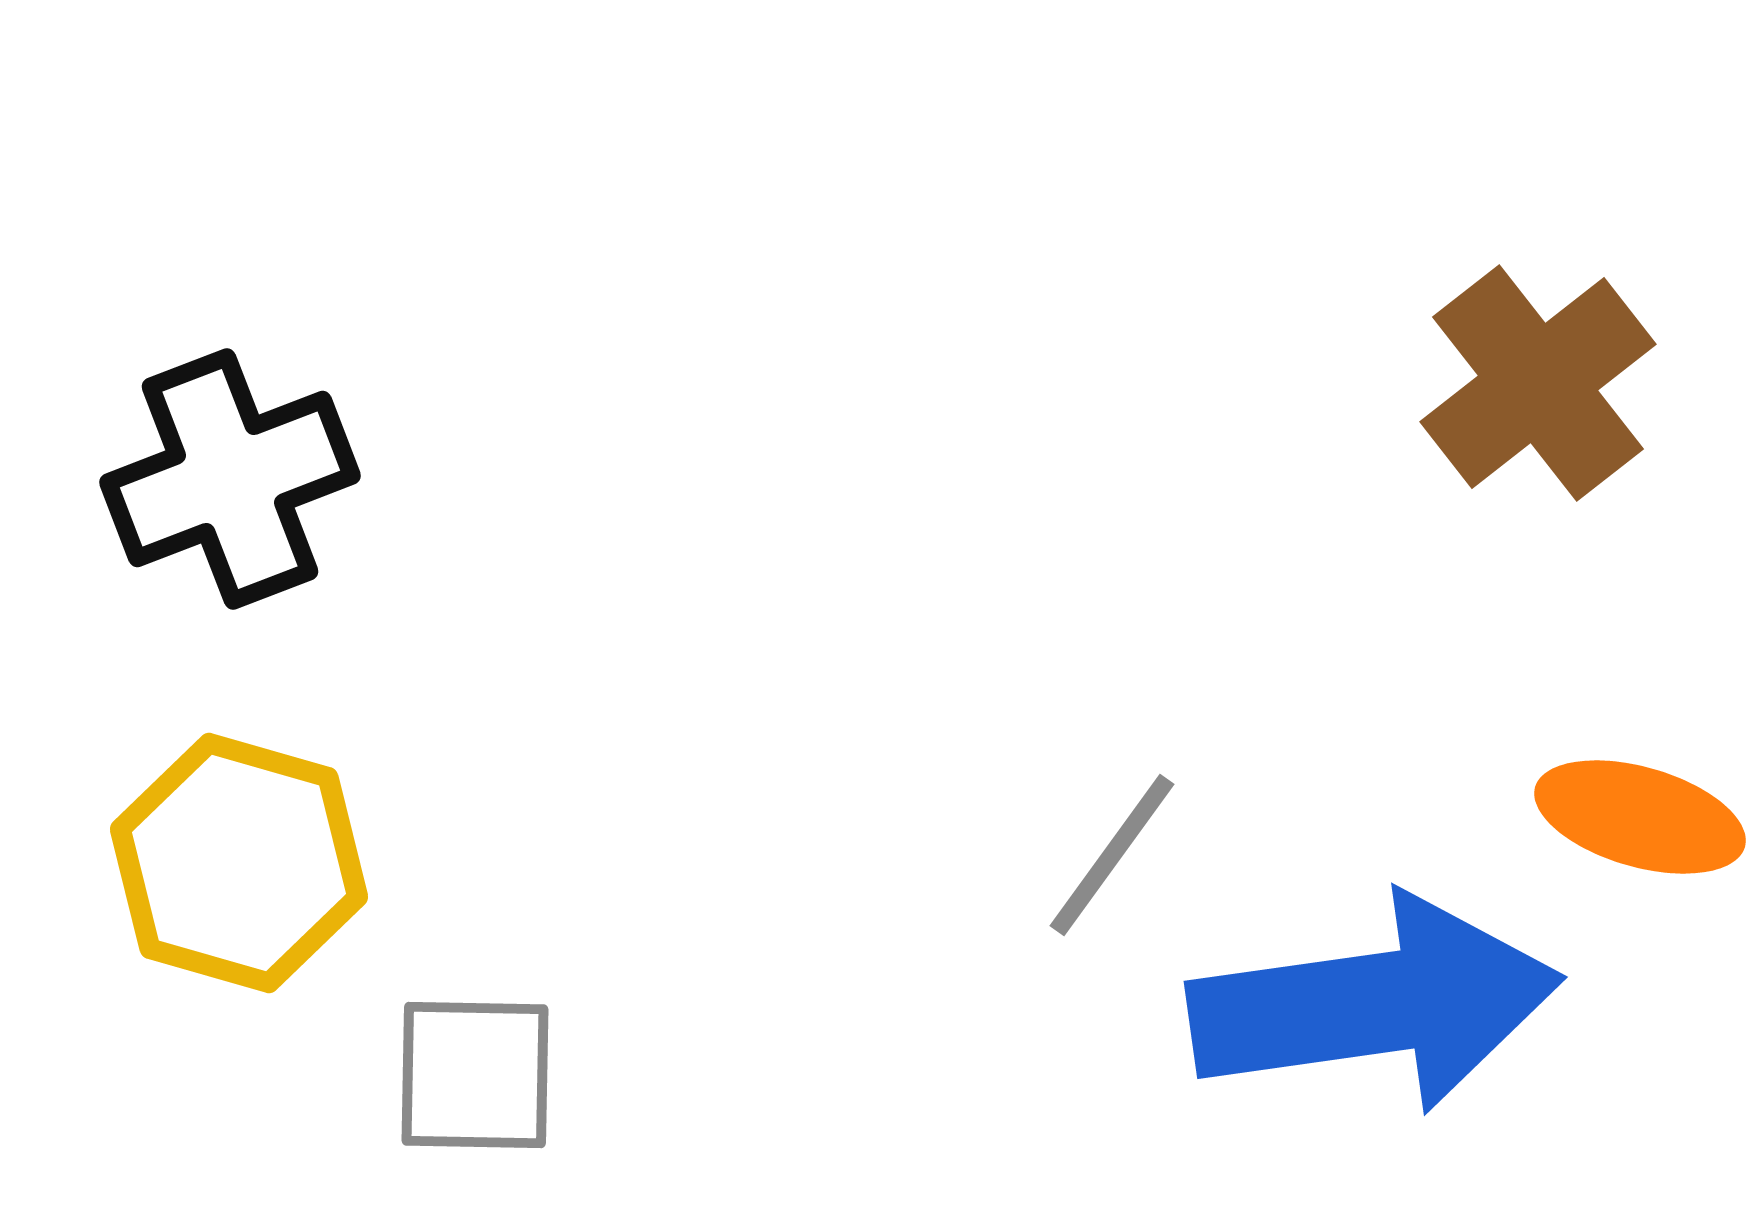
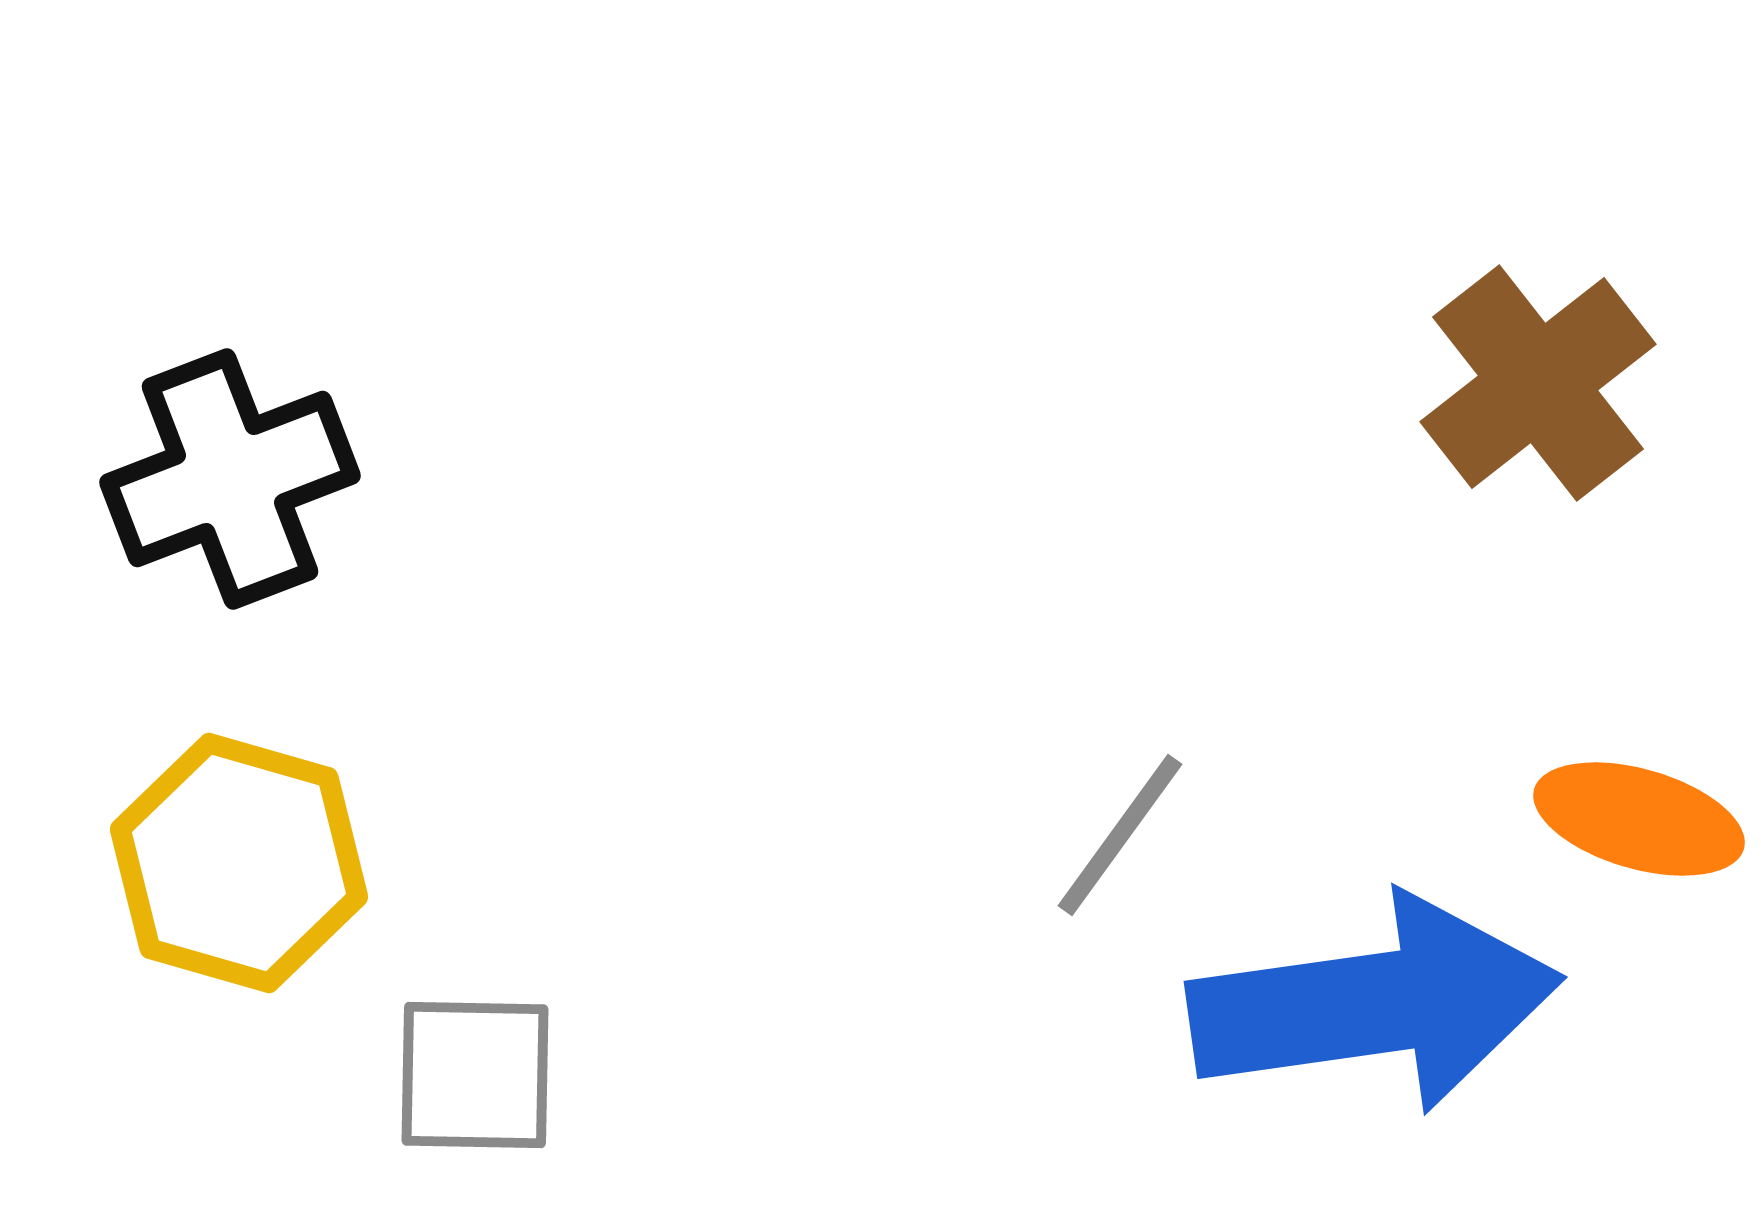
orange ellipse: moved 1 px left, 2 px down
gray line: moved 8 px right, 20 px up
